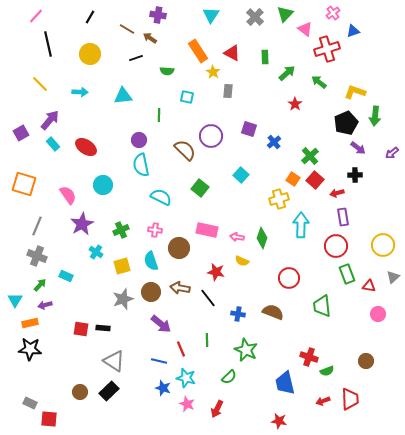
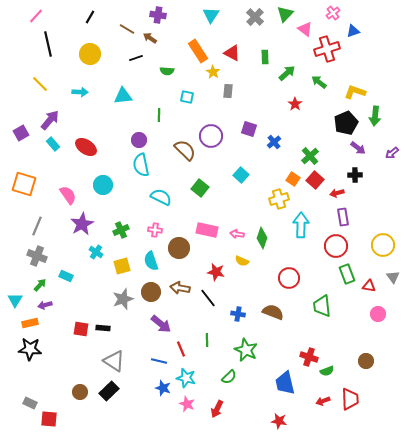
pink arrow at (237, 237): moved 3 px up
gray triangle at (393, 277): rotated 24 degrees counterclockwise
